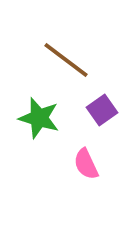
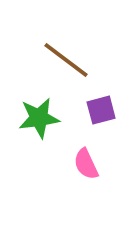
purple square: moved 1 px left; rotated 20 degrees clockwise
green star: rotated 24 degrees counterclockwise
